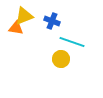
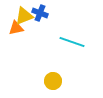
blue cross: moved 12 px left, 8 px up
orange triangle: rotated 21 degrees counterclockwise
yellow circle: moved 8 px left, 22 px down
